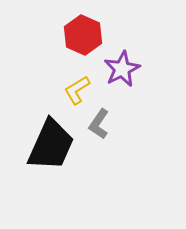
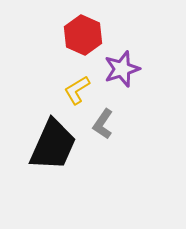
purple star: rotated 9 degrees clockwise
gray L-shape: moved 4 px right
black trapezoid: moved 2 px right
